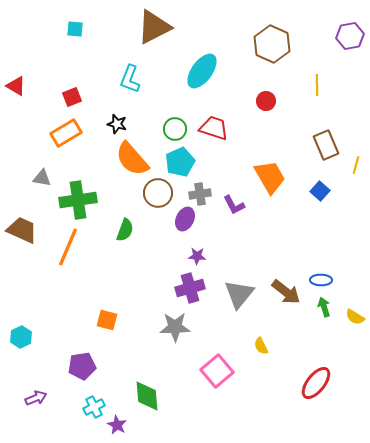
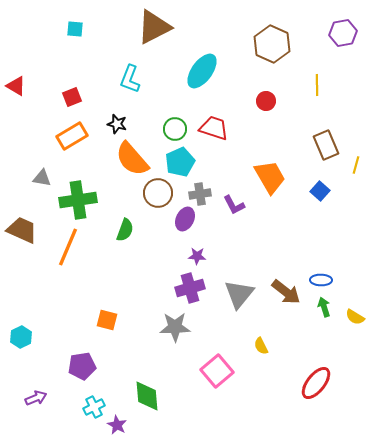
purple hexagon at (350, 36): moved 7 px left, 3 px up
orange rectangle at (66, 133): moved 6 px right, 3 px down
